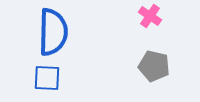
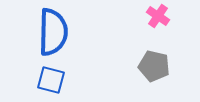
pink cross: moved 8 px right
blue square: moved 4 px right, 2 px down; rotated 12 degrees clockwise
